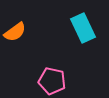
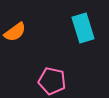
cyan rectangle: rotated 8 degrees clockwise
